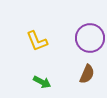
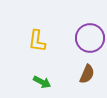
yellow L-shape: rotated 30 degrees clockwise
